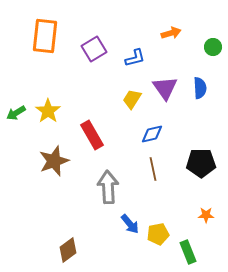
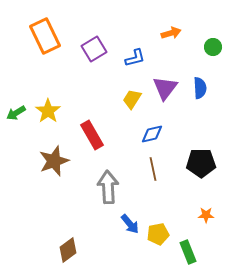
orange rectangle: rotated 32 degrees counterclockwise
purple triangle: rotated 12 degrees clockwise
